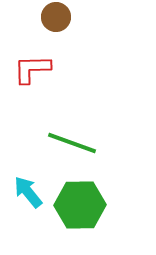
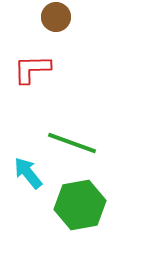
cyan arrow: moved 19 px up
green hexagon: rotated 9 degrees counterclockwise
